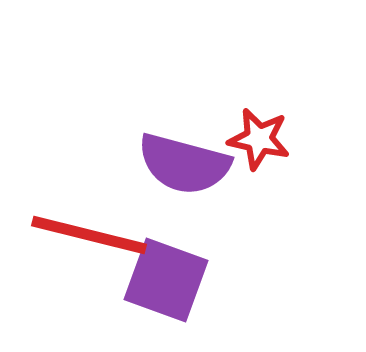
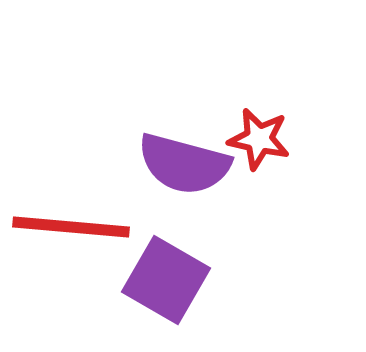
red line: moved 18 px left, 8 px up; rotated 9 degrees counterclockwise
purple square: rotated 10 degrees clockwise
